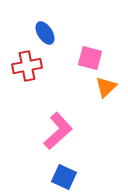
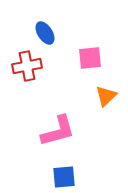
pink square: rotated 20 degrees counterclockwise
orange triangle: moved 9 px down
pink L-shape: rotated 27 degrees clockwise
blue square: rotated 30 degrees counterclockwise
